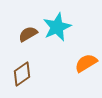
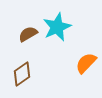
orange semicircle: rotated 15 degrees counterclockwise
